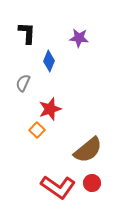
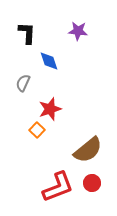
purple star: moved 1 px left, 7 px up
blue diamond: rotated 40 degrees counterclockwise
red L-shape: rotated 56 degrees counterclockwise
